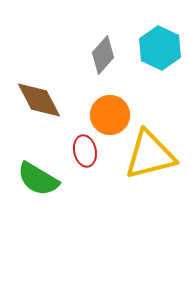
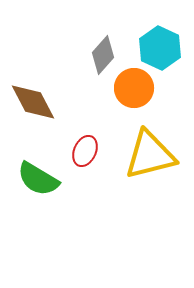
brown diamond: moved 6 px left, 2 px down
orange circle: moved 24 px right, 27 px up
red ellipse: rotated 36 degrees clockwise
